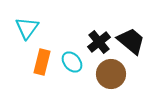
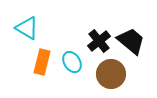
cyan triangle: rotated 35 degrees counterclockwise
black cross: moved 1 px up
cyan ellipse: rotated 10 degrees clockwise
